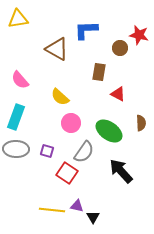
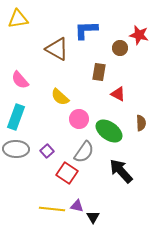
pink circle: moved 8 px right, 4 px up
purple square: rotated 32 degrees clockwise
yellow line: moved 1 px up
